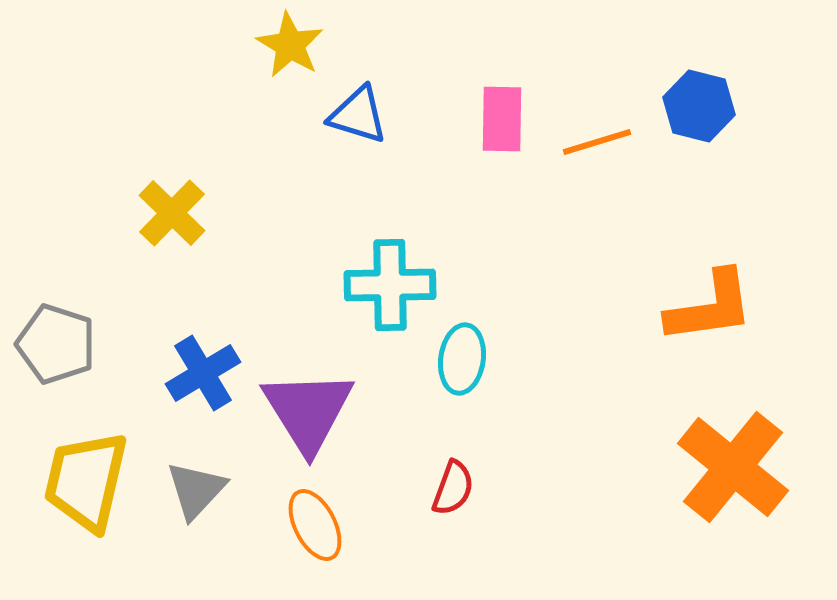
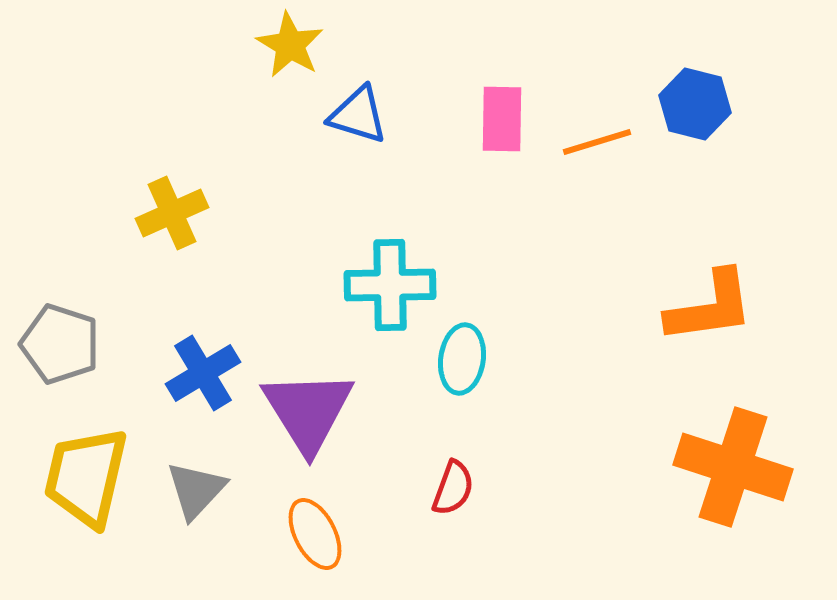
blue hexagon: moved 4 px left, 2 px up
yellow cross: rotated 22 degrees clockwise
gray pentagon: moved 4 px right
orange cross: rotated 21 degrees counterclockwise
yellow trapezoid: moved 4 px up
orange ellipse: moved 9 px down
